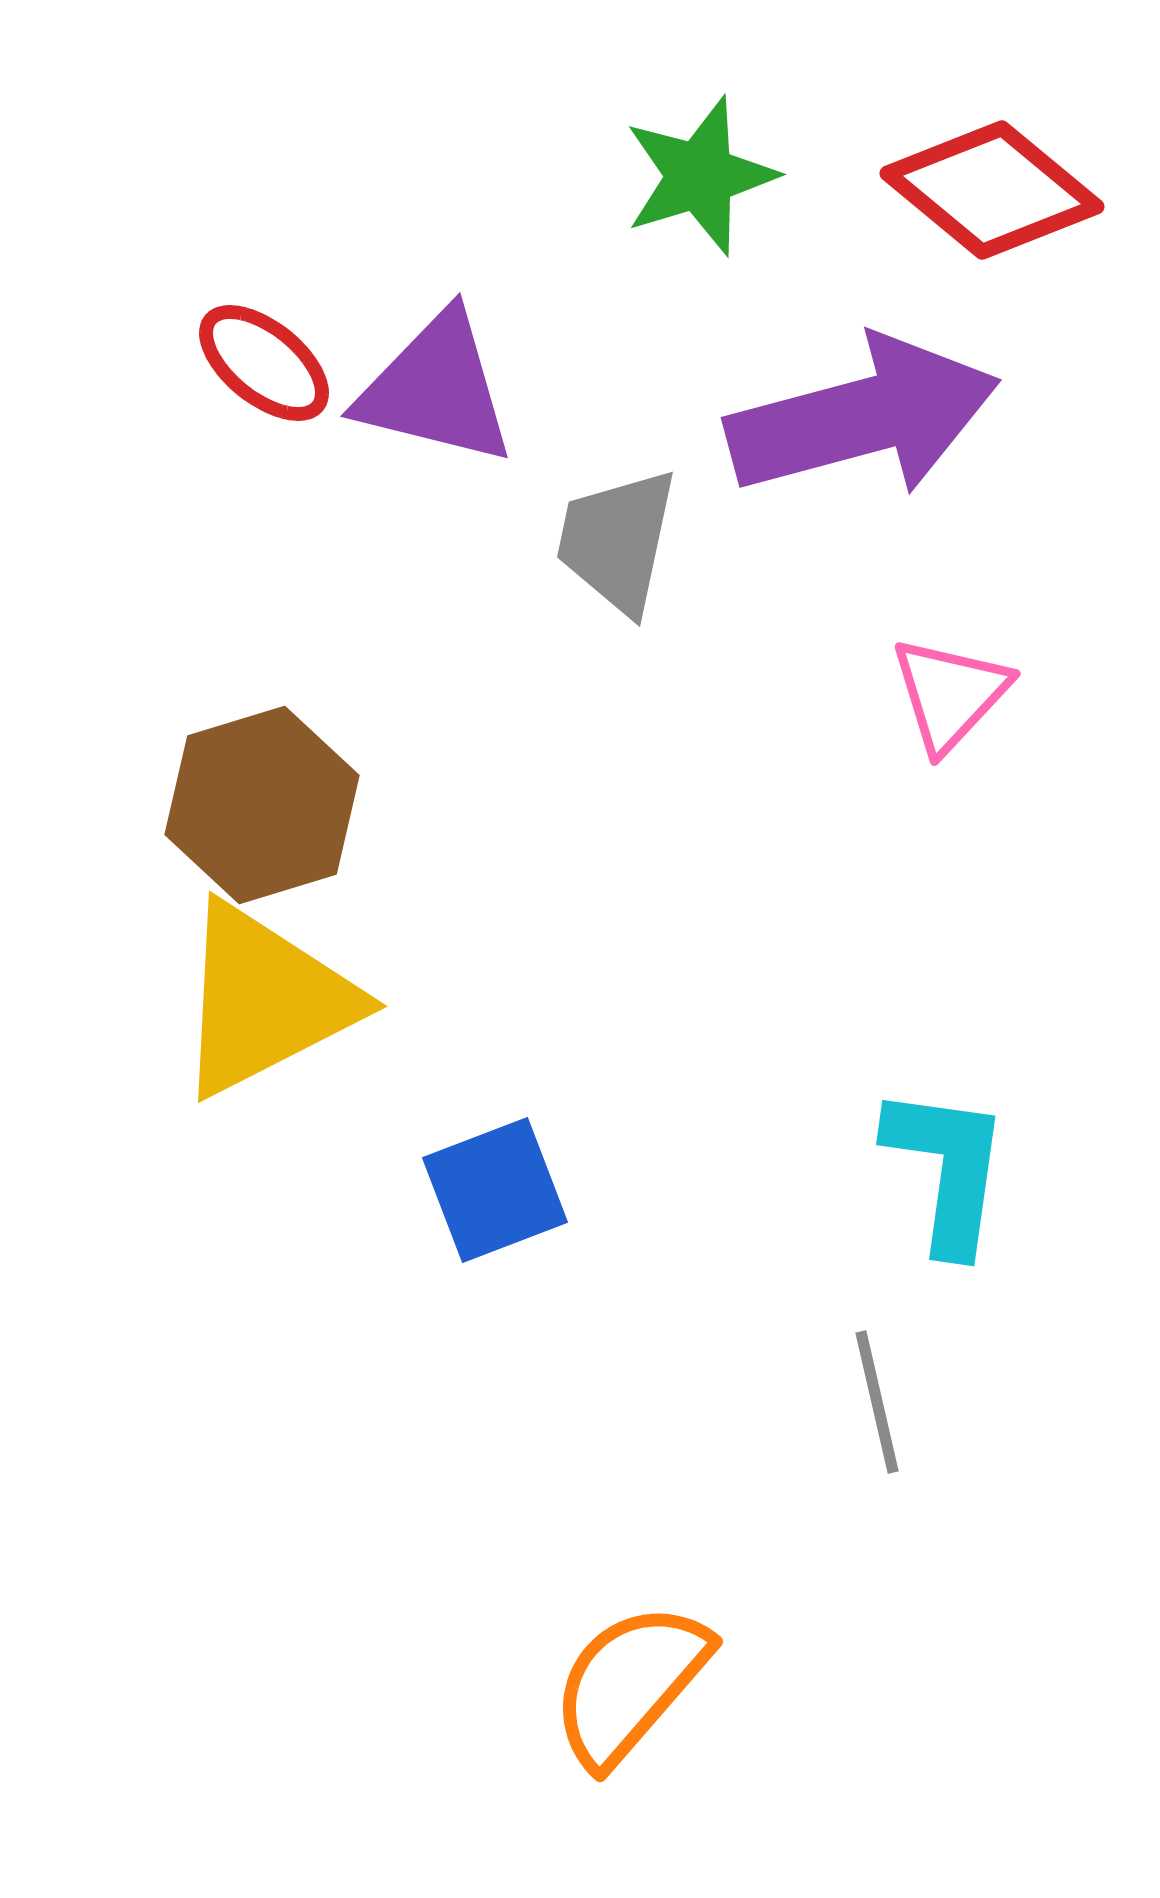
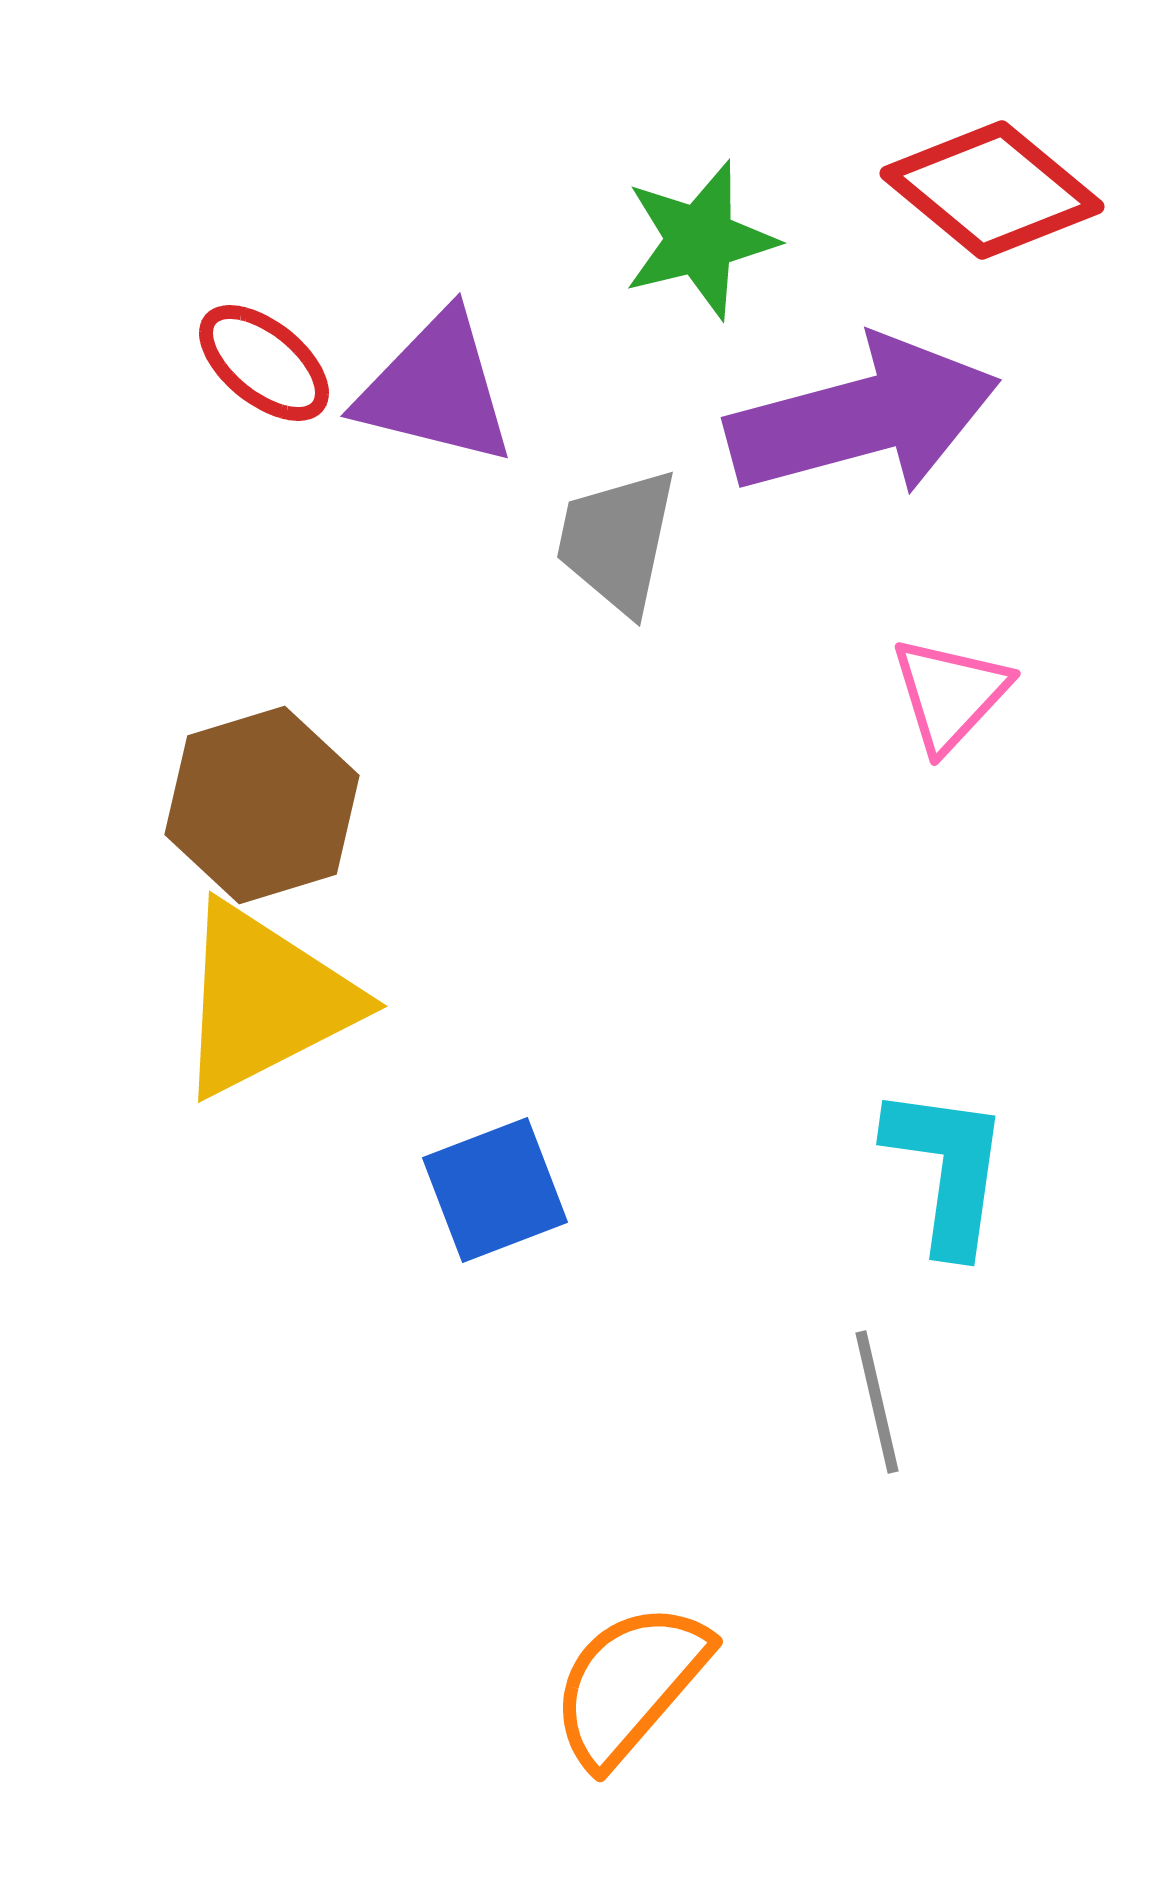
green star: moved 64 px down; rotated 3 degrees clockwise
